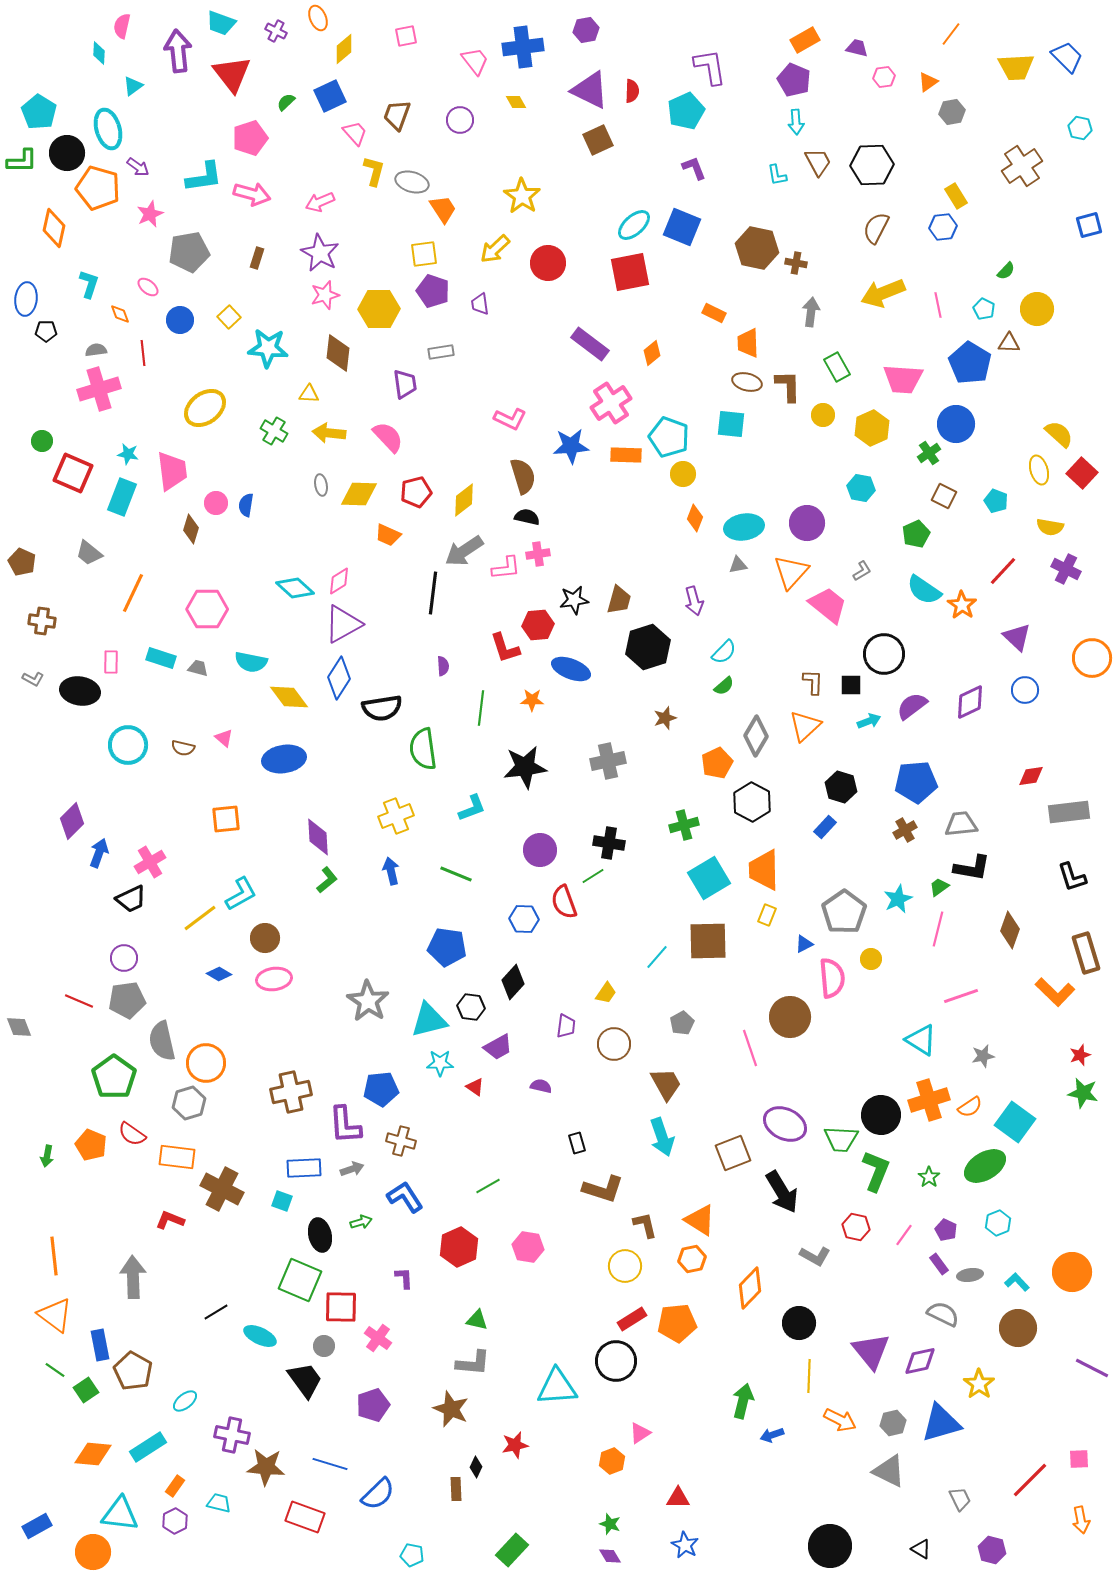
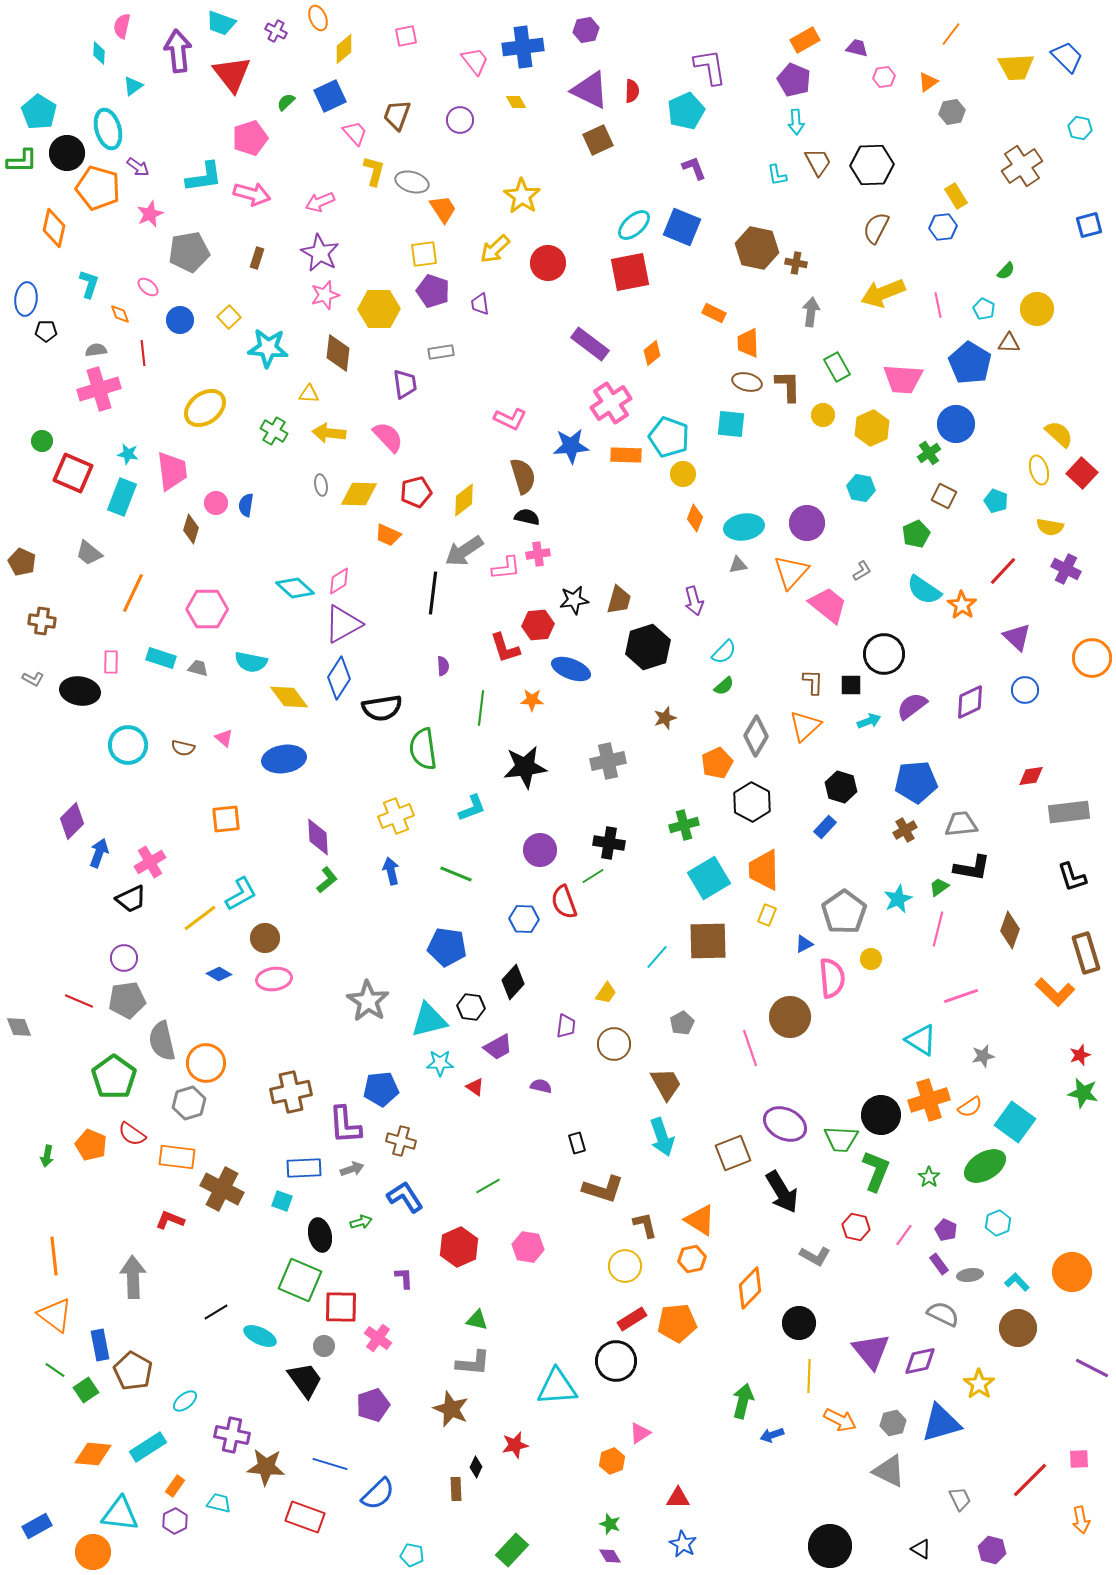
blue star at (685, 1545): moved 2 px left, 1 px up
